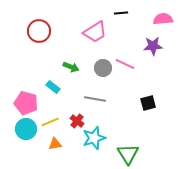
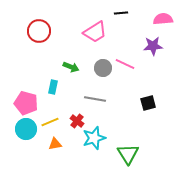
cyan rectangle: rotated 64 degrees clockwise
